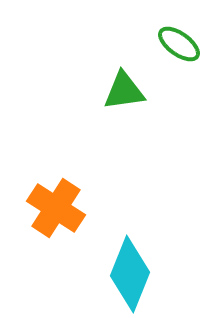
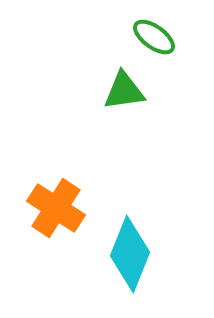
green ellipse: moved 25 px left, 7 px up
cyan diamond: moved 20 px up
